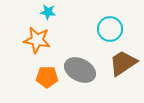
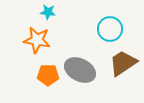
orange pentagon: moved 1 px right, 2 px up
